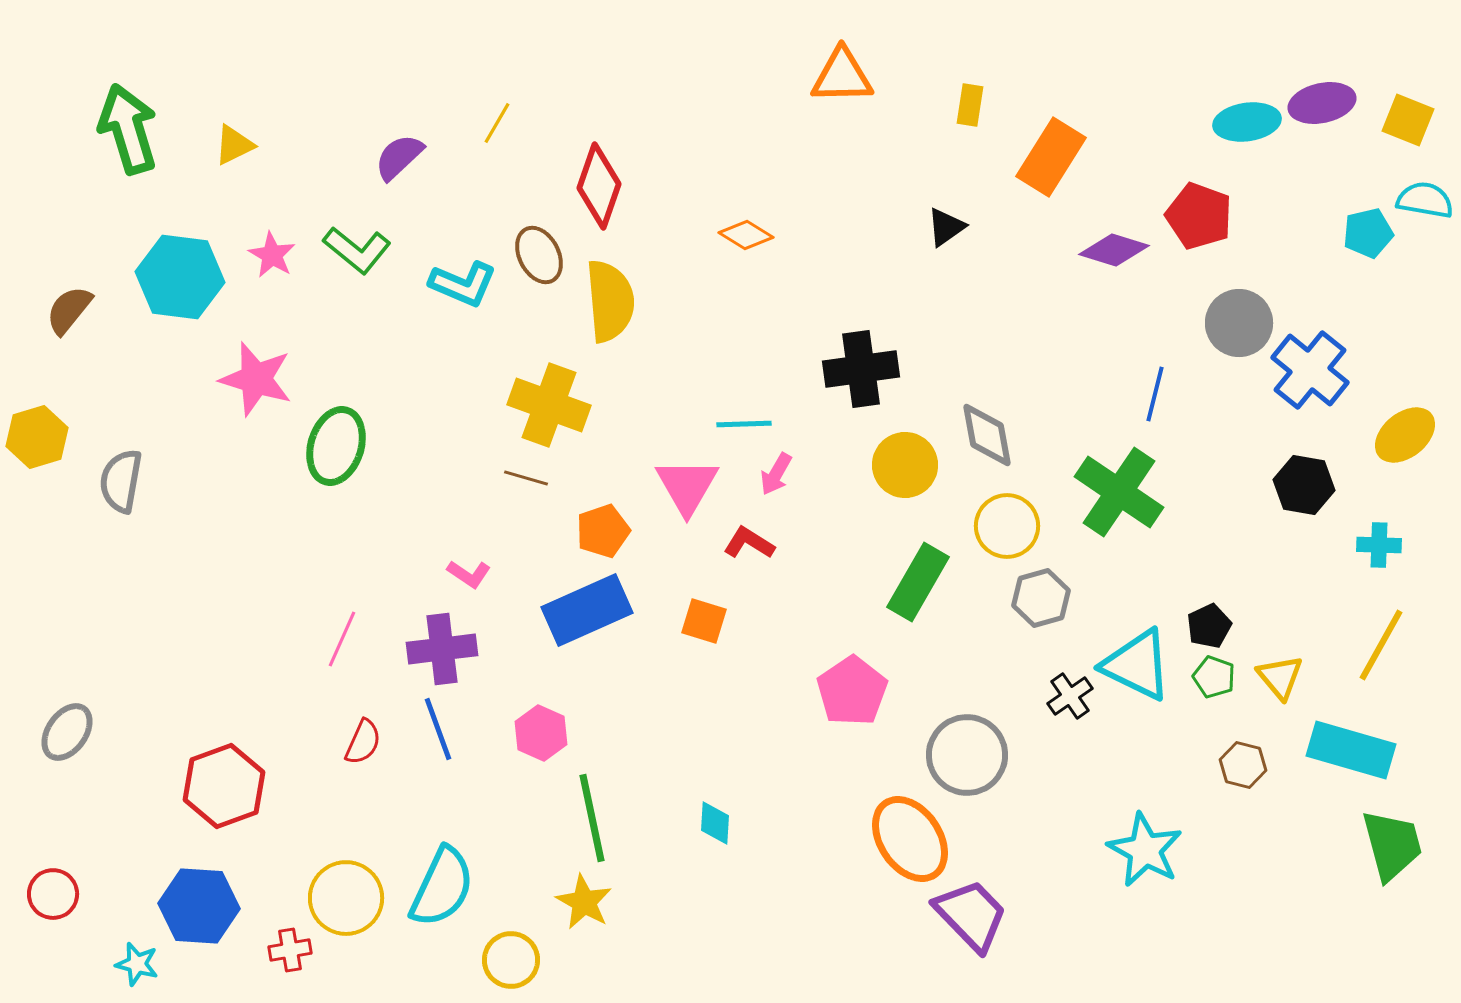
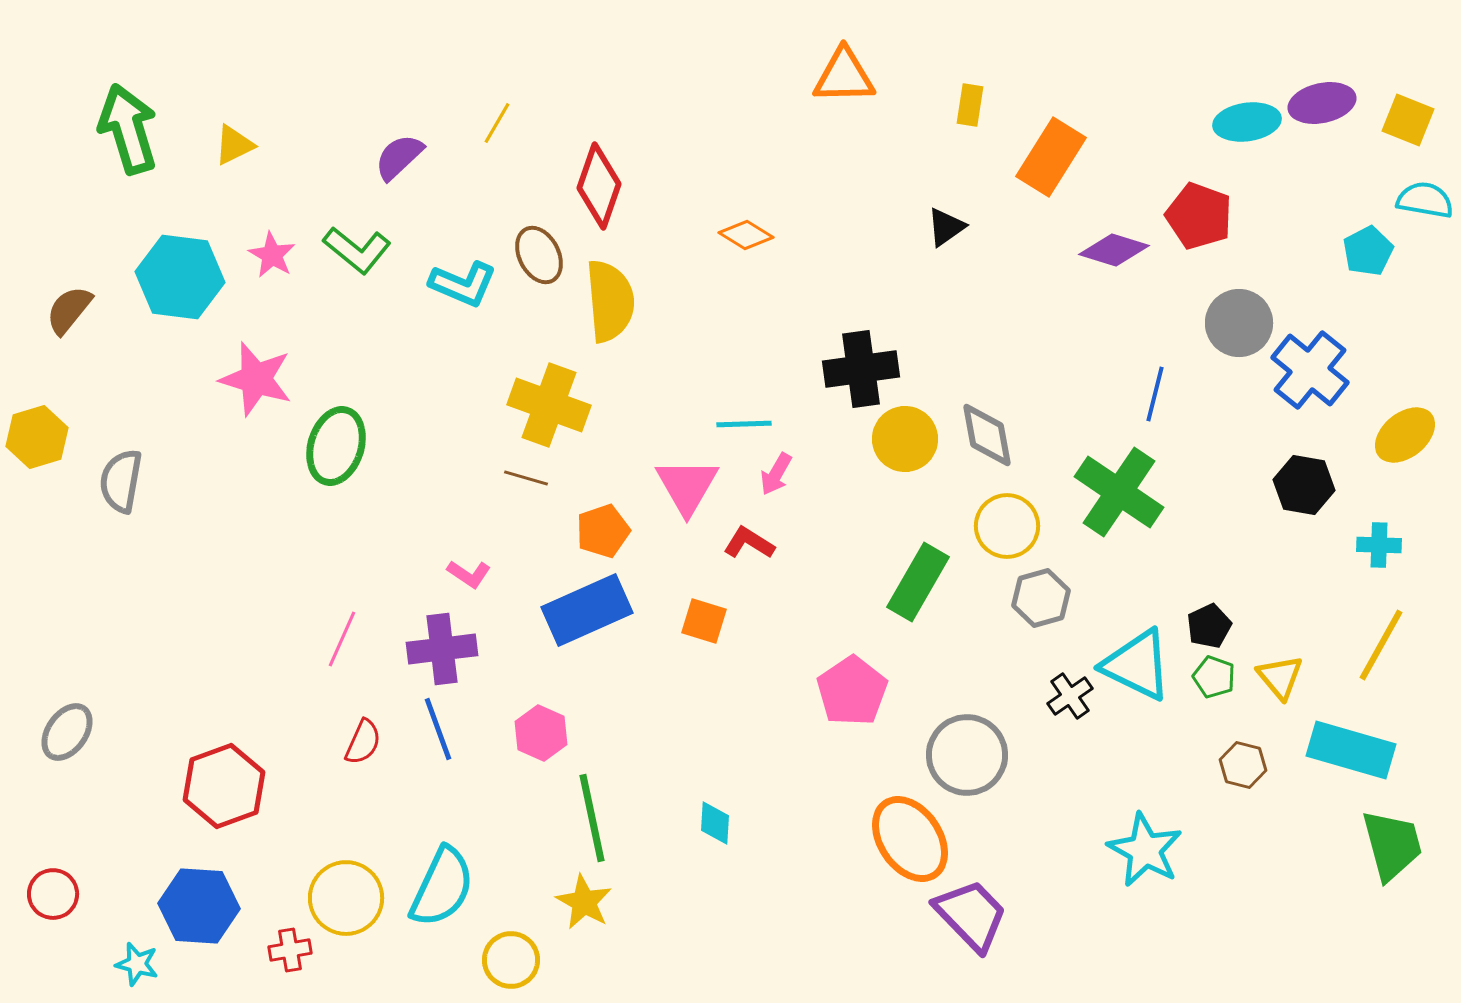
orange triangle at (842, 76): moved 2 px right
cyan pentagon at (1368, 233): moved 18 px down; rotated 15 degrees counterclockwise
yellow circle at (905, 465): moved 26 px up
